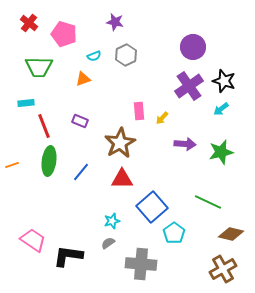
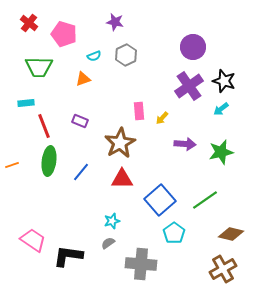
green line: moved 3 px left, 2 px up; rotated 60 degrees counterclockwise
blue square: moved 8 px right, 7 px up
